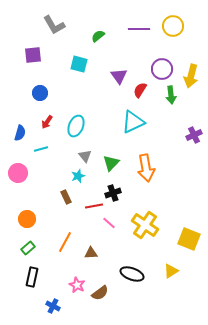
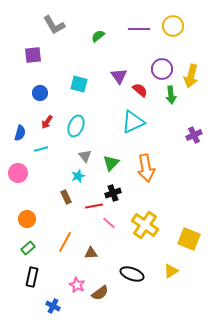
cyan square: moved 20 px down
red semicircle: rotated 98 degrees clockwise
